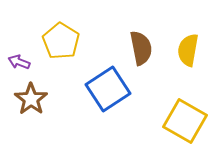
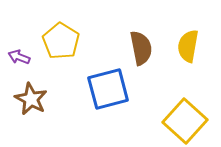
yellow semicircle: moved 4 px up
purple arrow: moved 5 px up
blue square: rotated 18 degrees clockwise
brown star: rotated 8 degrees counterclockwise
yellow square: rotated 12 degrees clockwise
